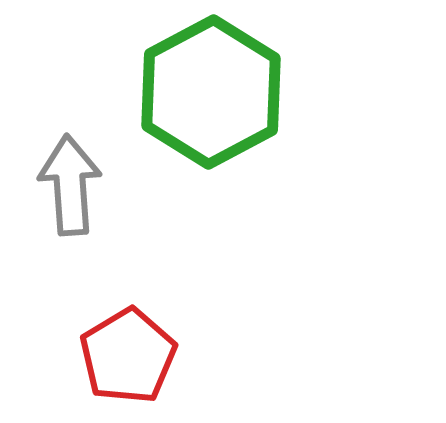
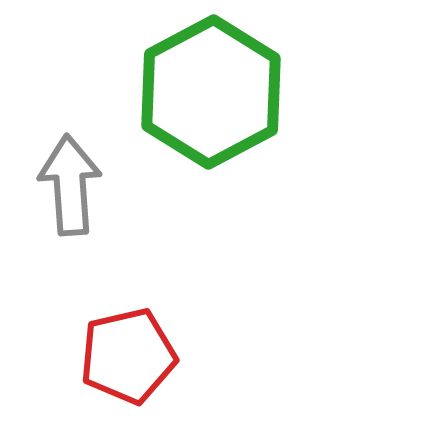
red pentagon: rotated 18 degrees clockwise
